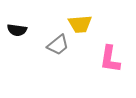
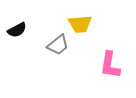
black semicircle: rotated 36 degrees counterclockwise
pink L-shape: moved 6 px down
